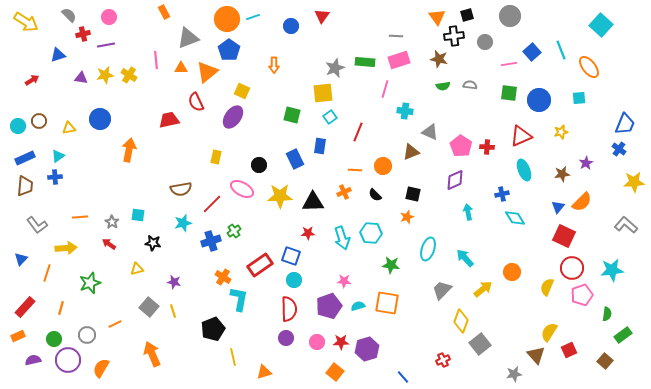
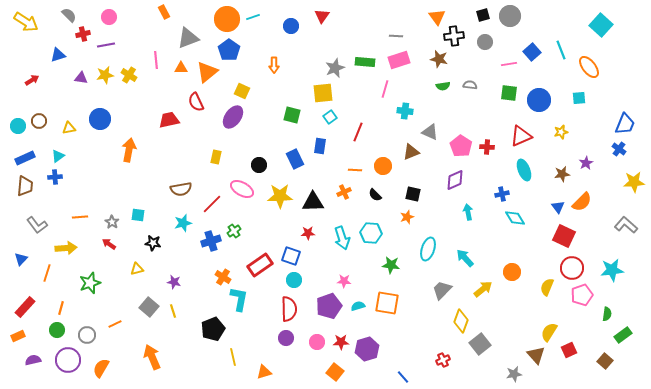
black square at (467, 15): moved 16 px right
blue triangle at (558, 207): rotated 16 degrees counterclockwise
green circle at (54, 339): moved 3 px right, 9 px up
orange arrow at (152, 354): moved 3 px down
